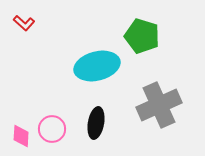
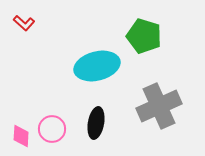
green pentagon: moved 2 px right
gray cross: moved 1 px down
